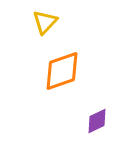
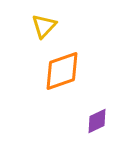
yellow triangle: moved 1 px left, 4 px down
